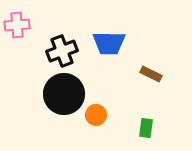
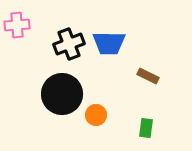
black cross: moved 7 px right, 7 px up
brown rectangle: moved 3 px left, 2 px down
black circle: moved 2 px left
